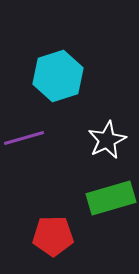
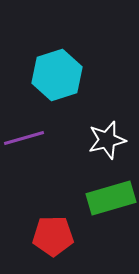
cyan hexagon: moved 1 px left, 1 px up
white star: rotated 12 degrees clockwise
